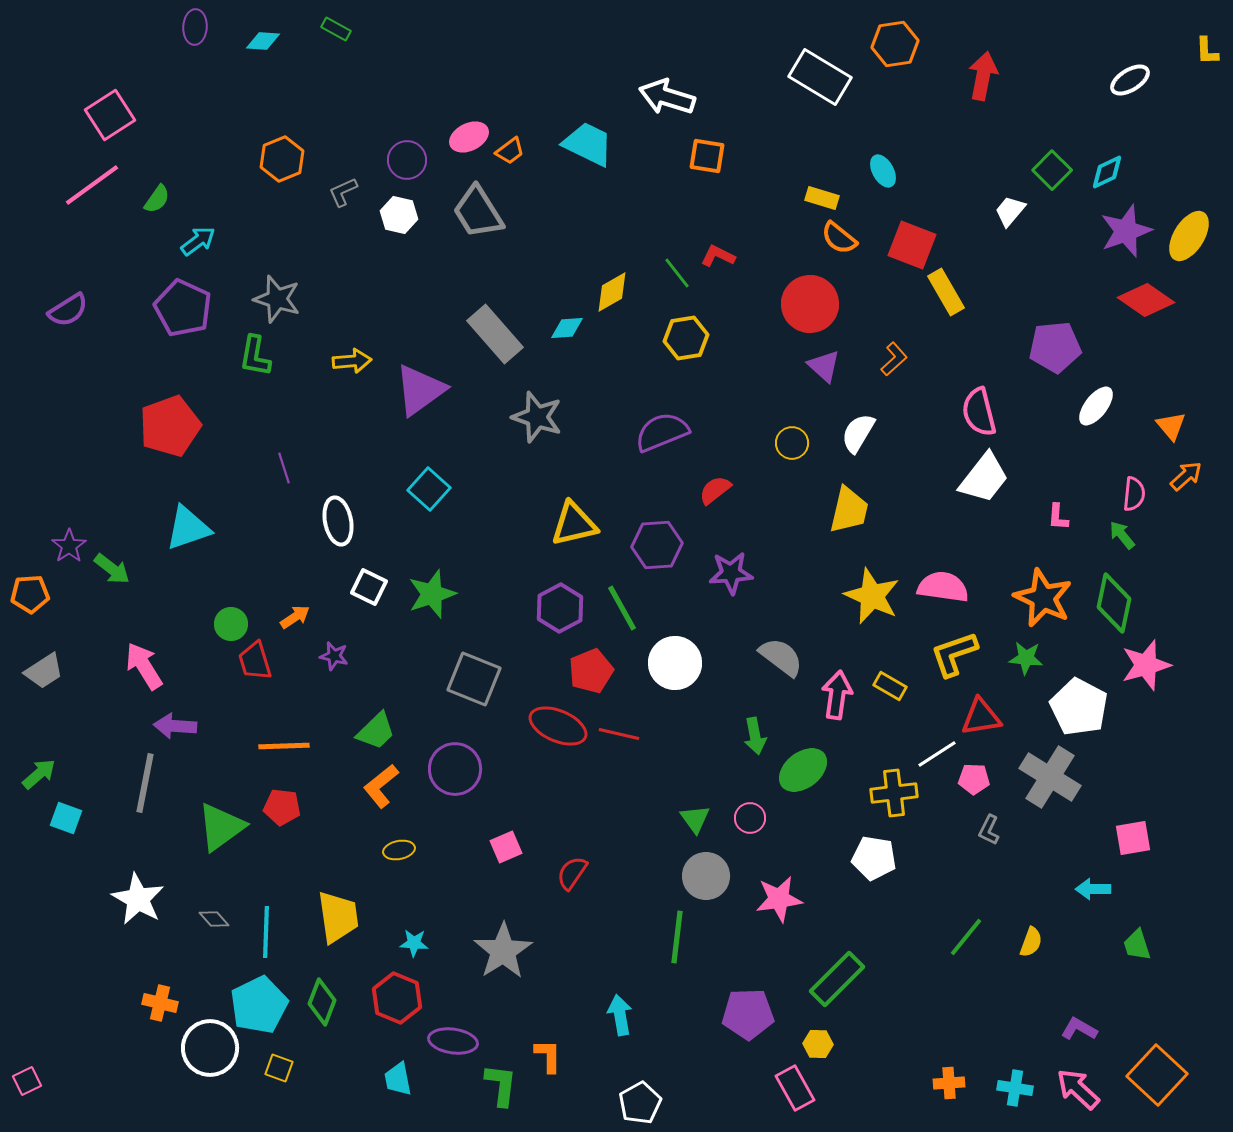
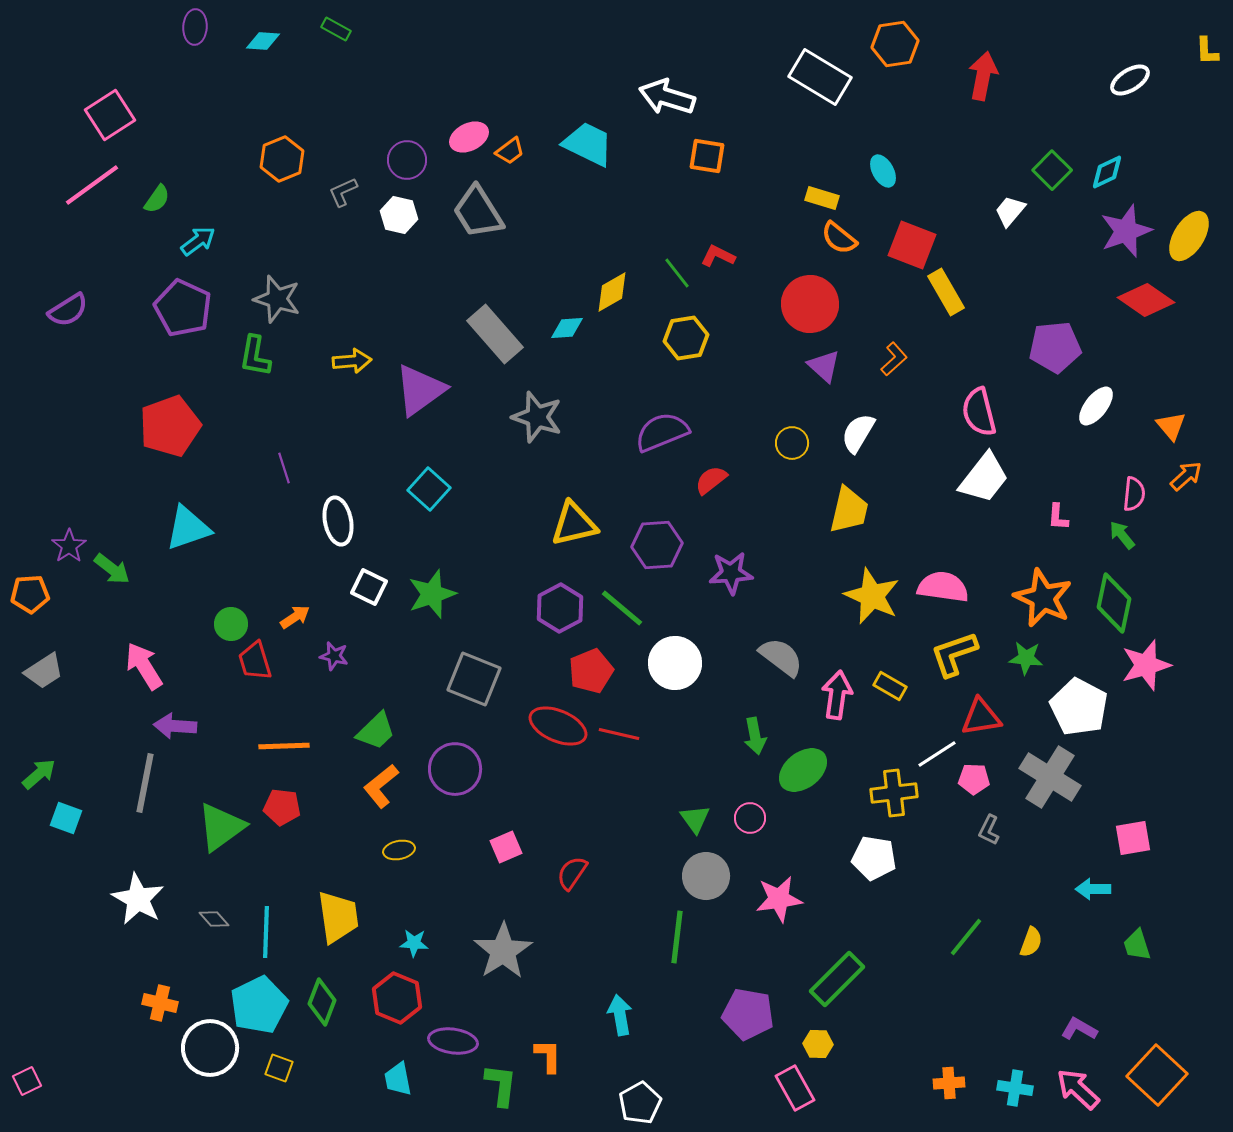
red semicircle at (715, 490): moved 4 px left, 10 px up
green line at (622, 608): rotated 21 degrees counterclockwise
purple pentagon at (748, 1014): rotated 12 degrees clockwise
